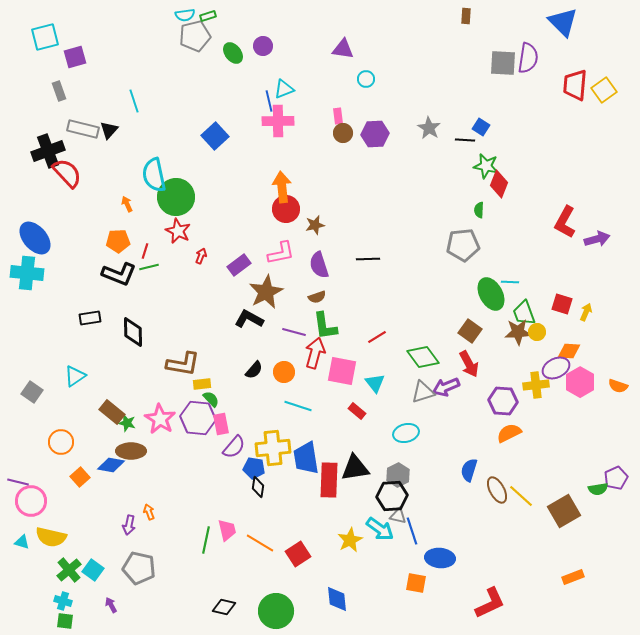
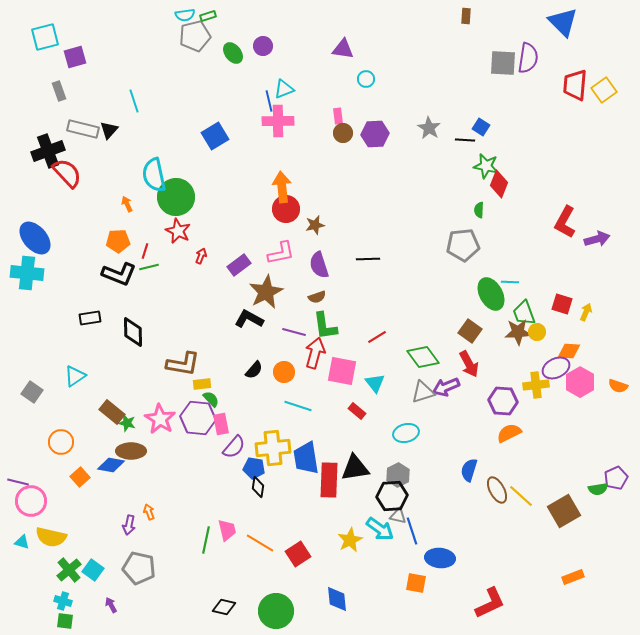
blue square at (215, 136): rotated 12 degrees clockwise
